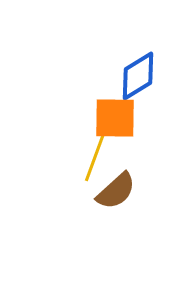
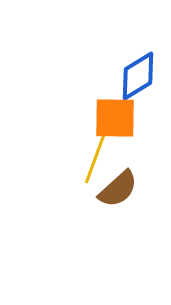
yellow line: moved 2 px down
brown semicircle: moved 2 px right, 2 px up
